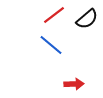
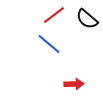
black semicircle: rotated 80 degrees clockwise
blue line: moved 2 px left, 1 px up
